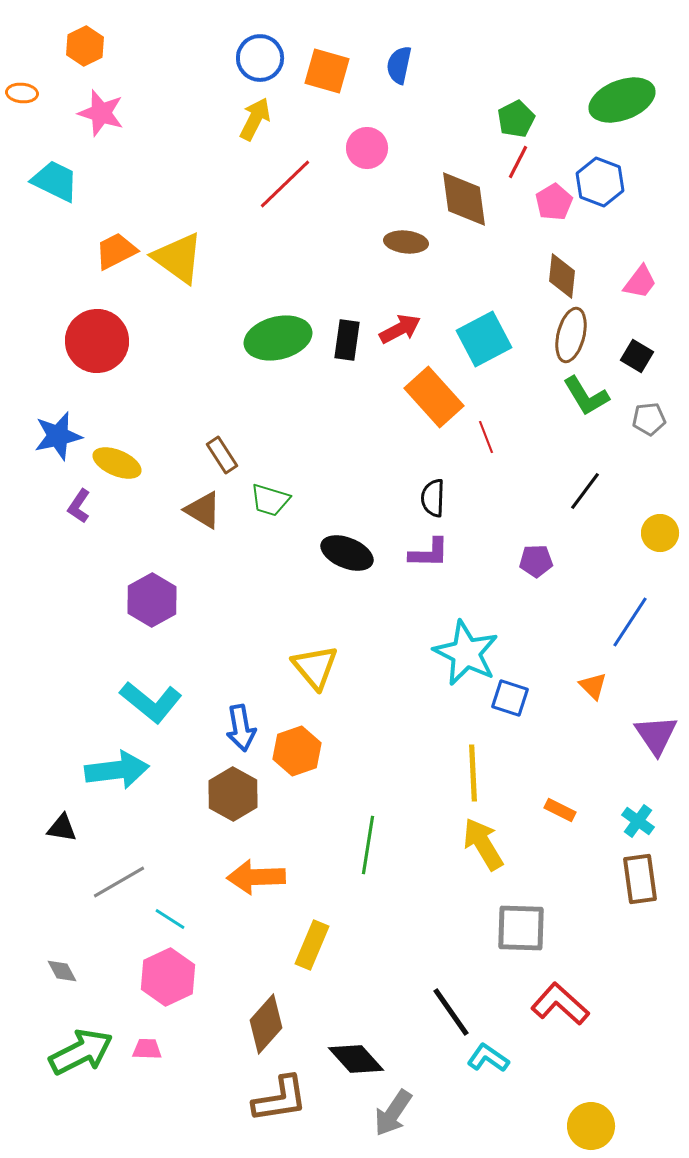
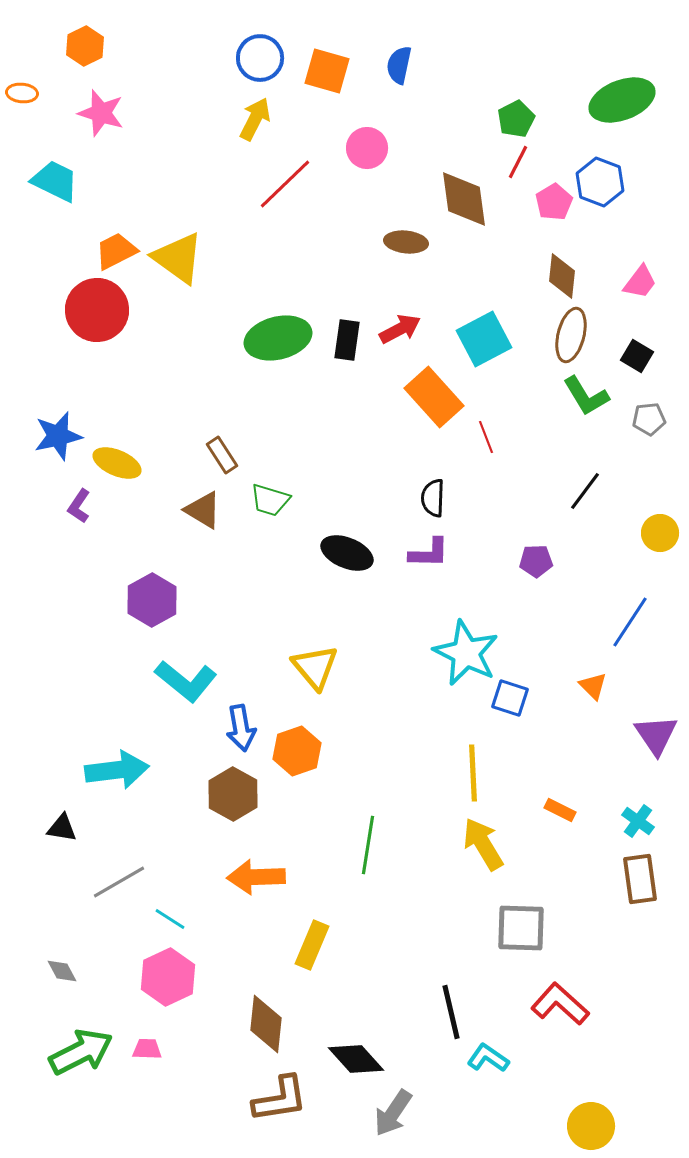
red circle at (97, 341): moved 31 px up
cyan L-shape at (151, 702): moved 35 px right, 21 px up
black line at (451, 1012): rotated 22 degrees clockwise
brown diamond at (266, 1024): rotated 36 degrees counterclockwise
